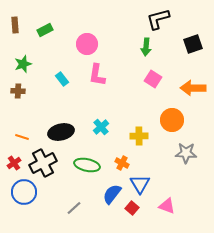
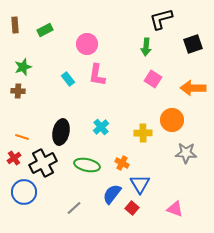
black L-shape: moved 3 px right
green star: moved 3 px down
cyan rectangle: moved 6 px right
black ellipse: rotated 65 degrees counterclockwise
yellow cross: moved 4 px right, 3 px up
red cross: moved 5 px up
pink triangle: moved 8 px right, 3 px down
